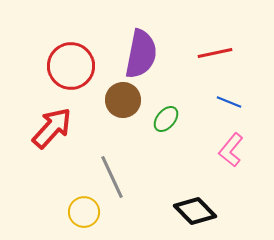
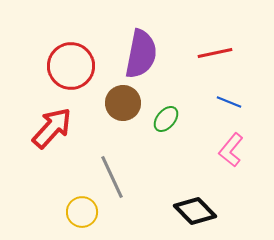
brown circle: moved 3 px down
yellow circle: moved 2 px left
